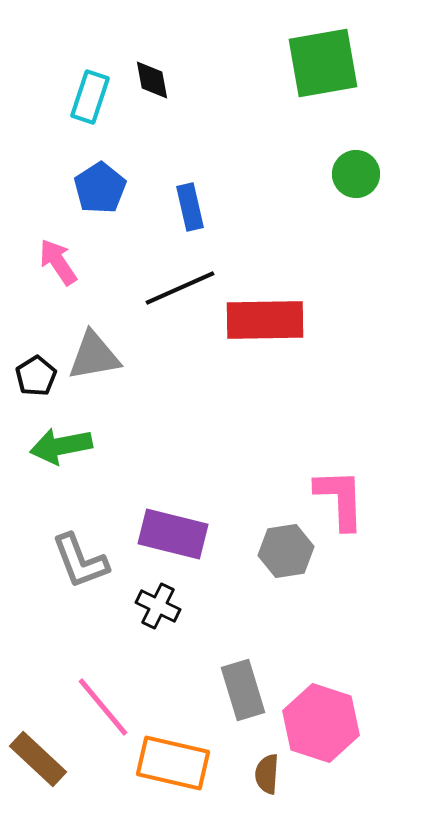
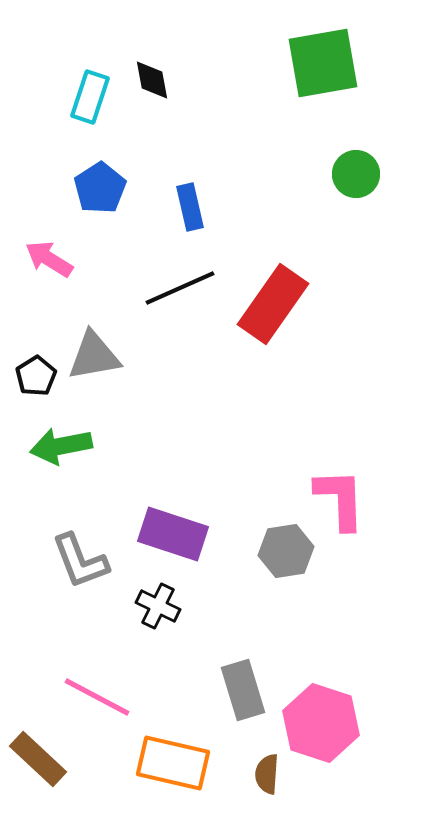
pink arrow: moved 9 px left, 3 px up; rotated 24 degrees counterclockwise
red rectangle: moved 8 px right, 16 px up; rotated 54 degrees counterclockwise
purple rectangle: rotated 4 degrees clockwise
pink line: moved 6 px left, 10 px up; rotated 22 degrees counterclockwise
